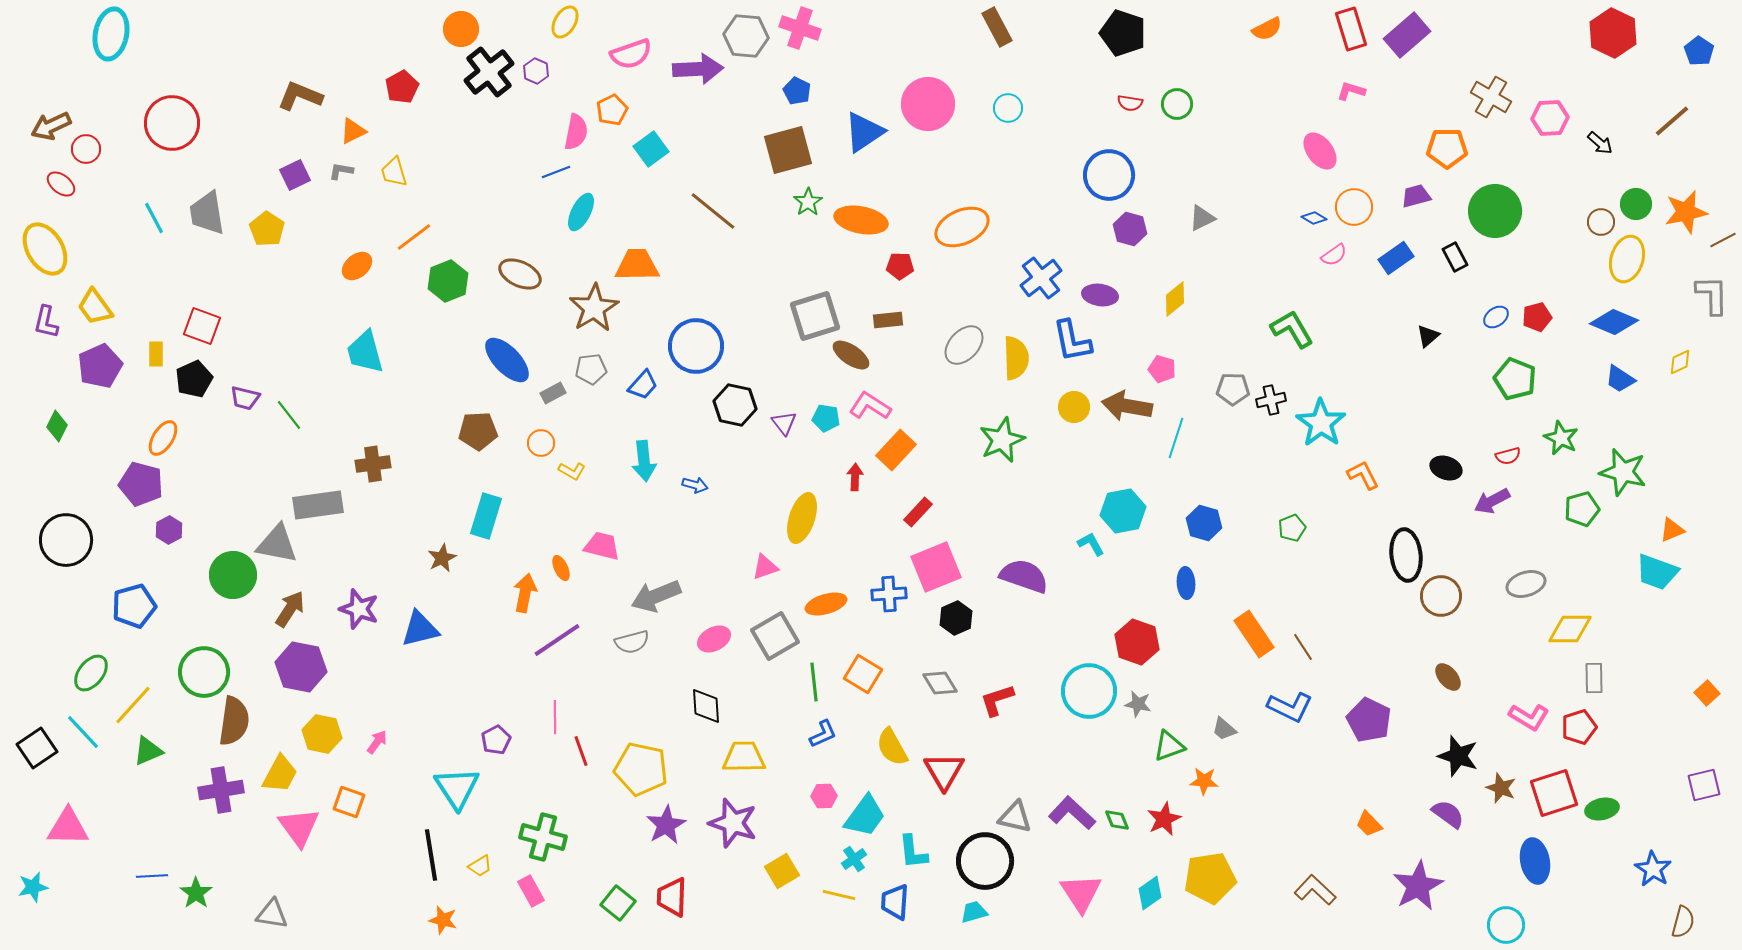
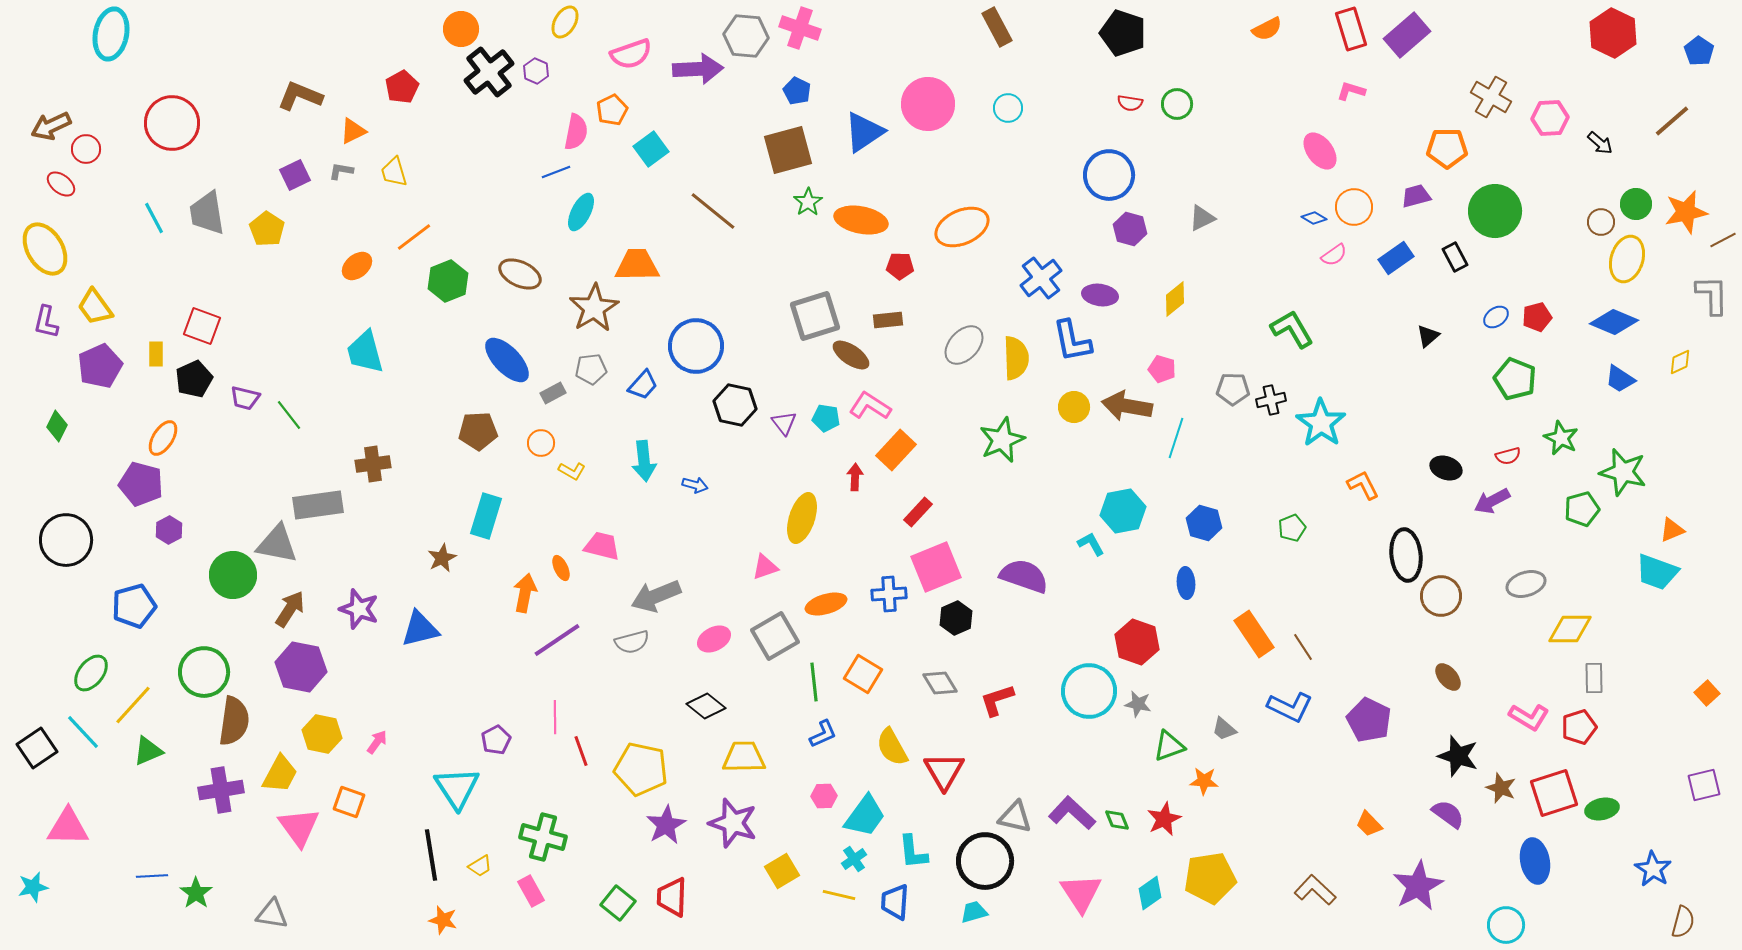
orange L-shape at (1363, 475): moved 10 px down
black diamond at (706, 706): rotated 48 degrees counterclockwise
